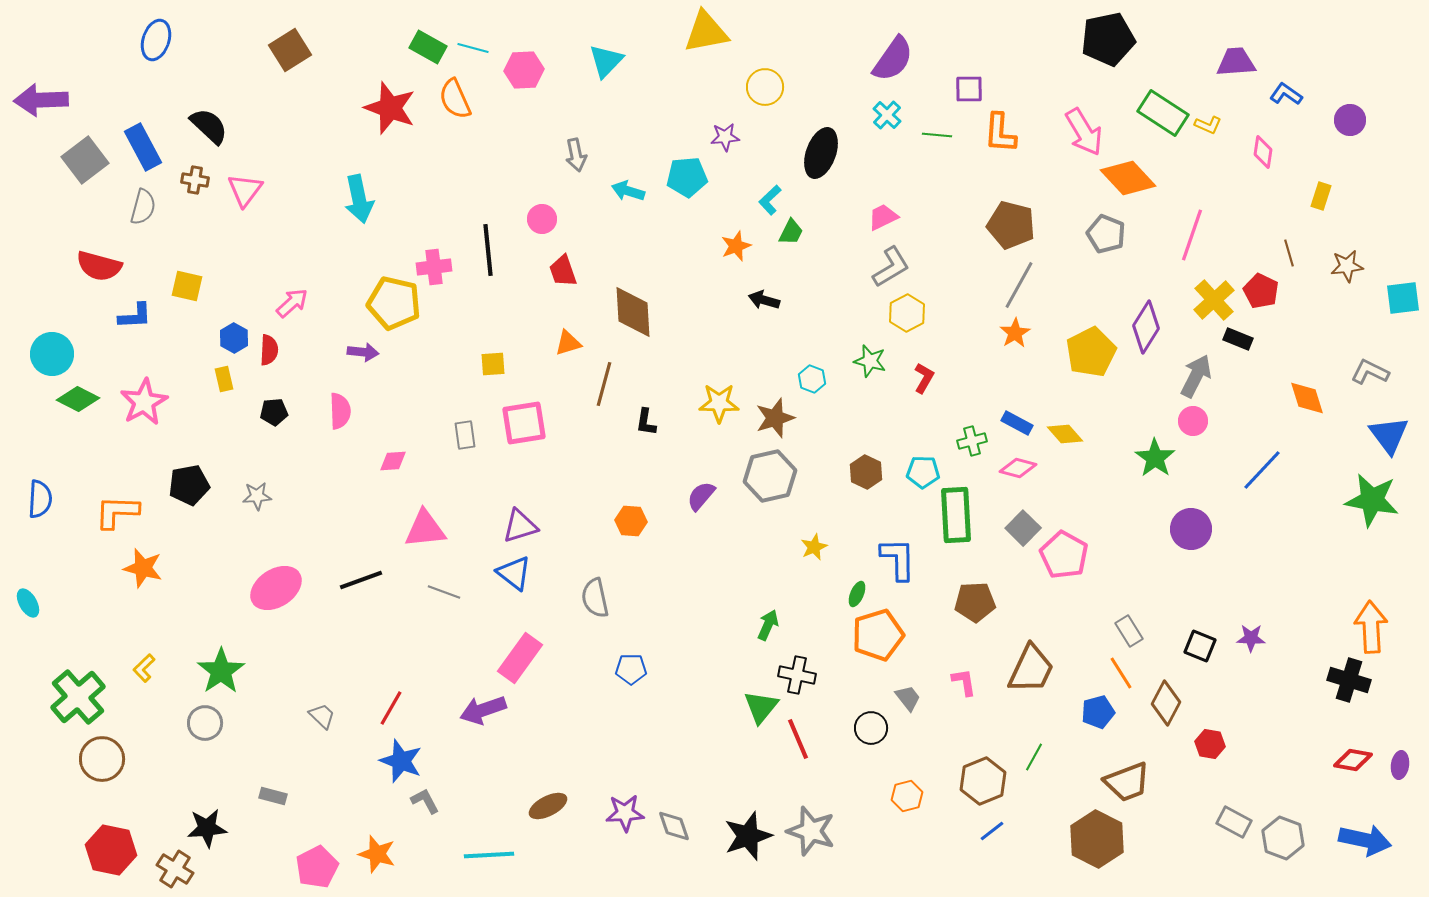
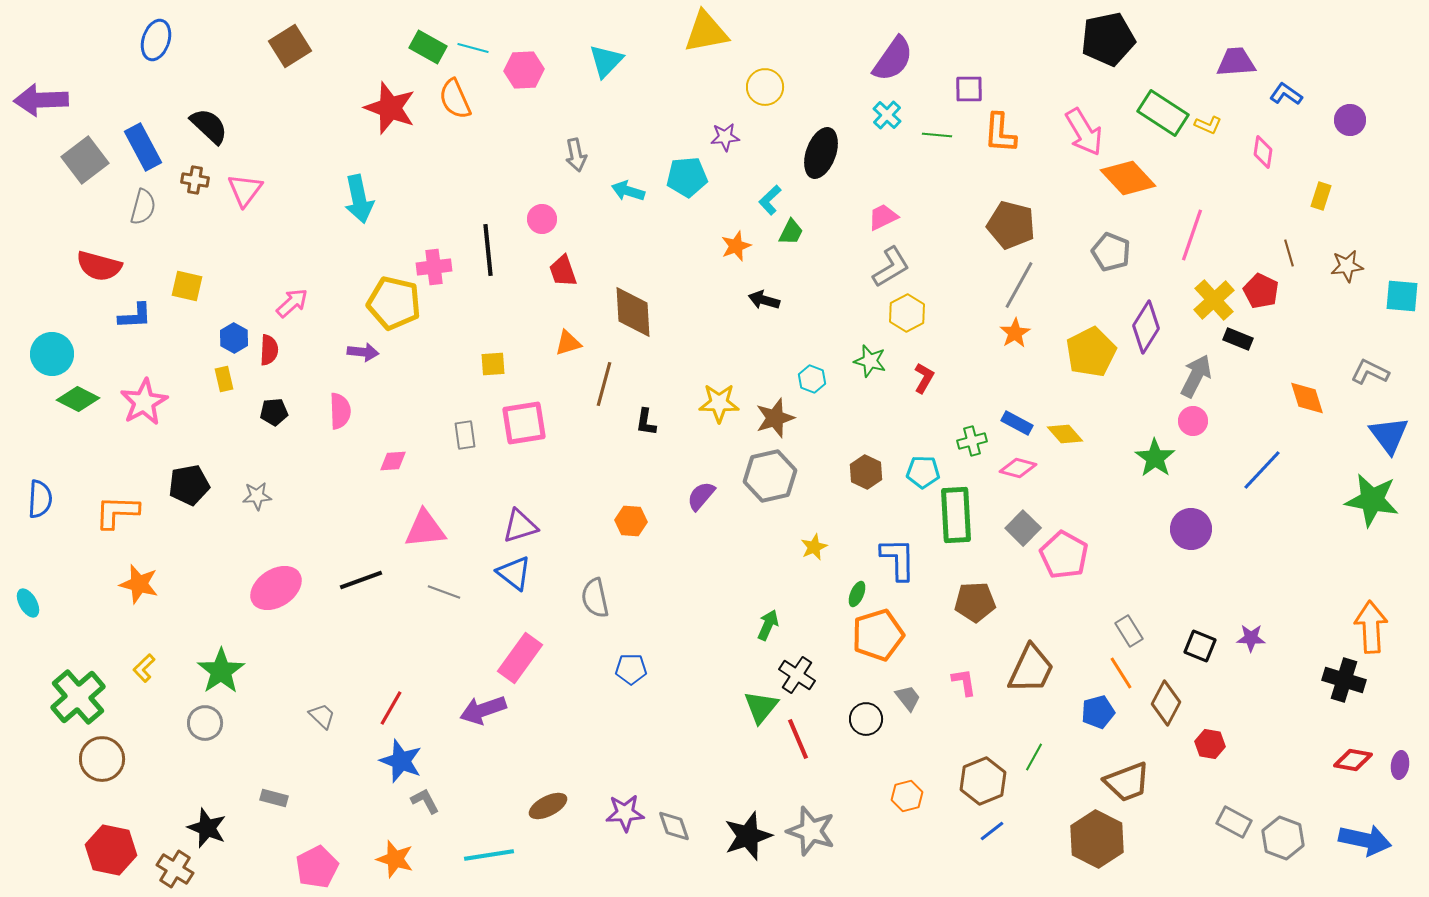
brown square at (290, 50): moved 4 px up
gray pentagon at (1106, 234): moved 5 px right, 18 px down
cyan square at (1403, 298): moved 1 px left, 2 px up; rotated 12 degrees clockwise
orange star at (143, 568): moved 4 px left, 16 px down
black cross at (797, 675): rotated 21 degrees clockwise
black cross at (1349, 680): moved 5 px left
black circle at (871, 728): moved 5 px left, 9 px up
gray rectangle at (273, 796): moved 1 px right, 2 px down
black star at (207, 828): rotated 27 degrees clockwise
orange star at (377, 854): moved 18 px right, 5 px down
cyan line at (489, 855): rotated 6 degrees counterclockwise
